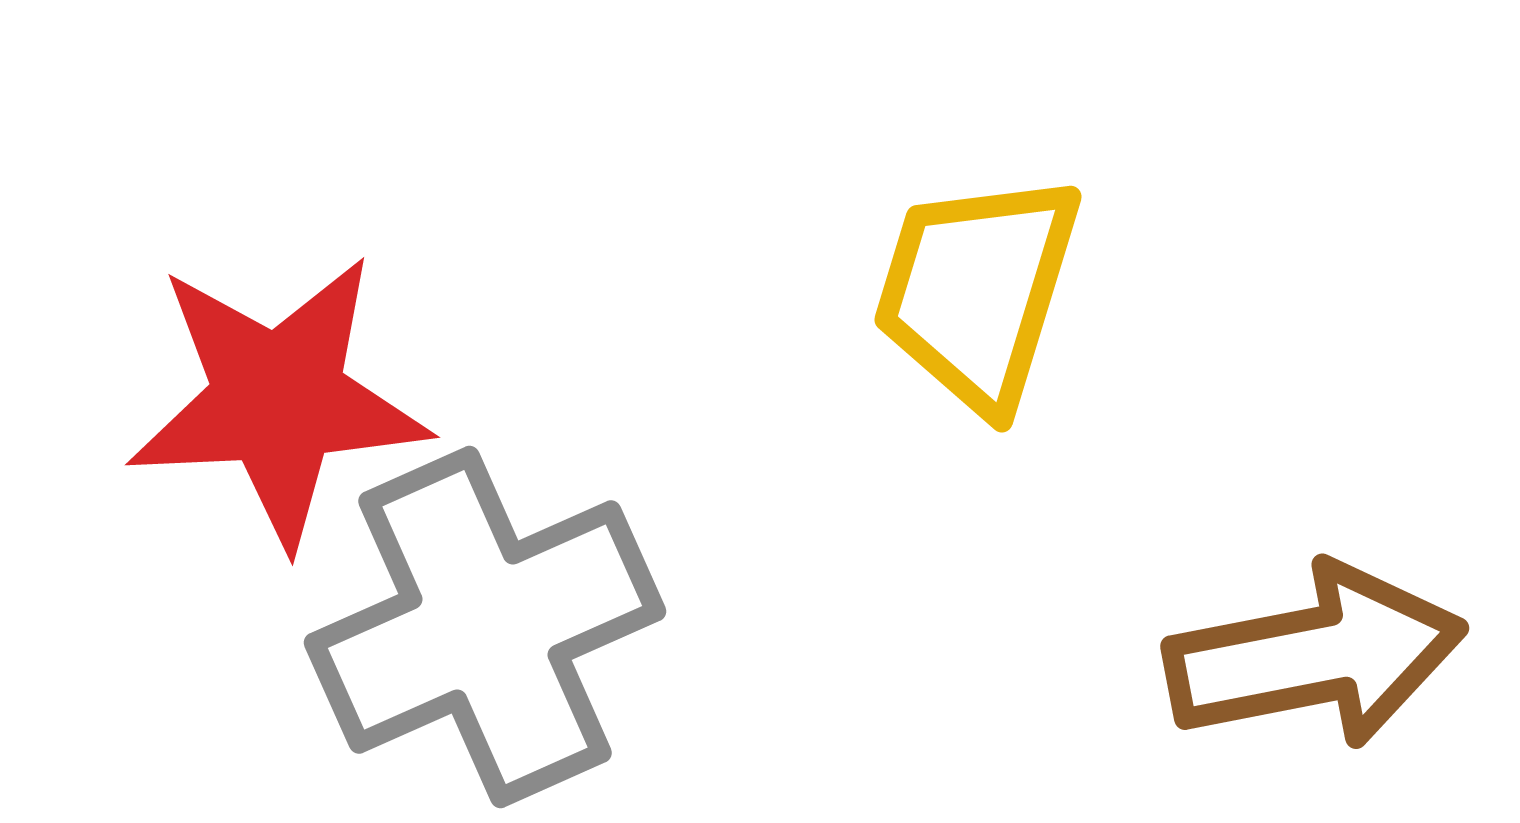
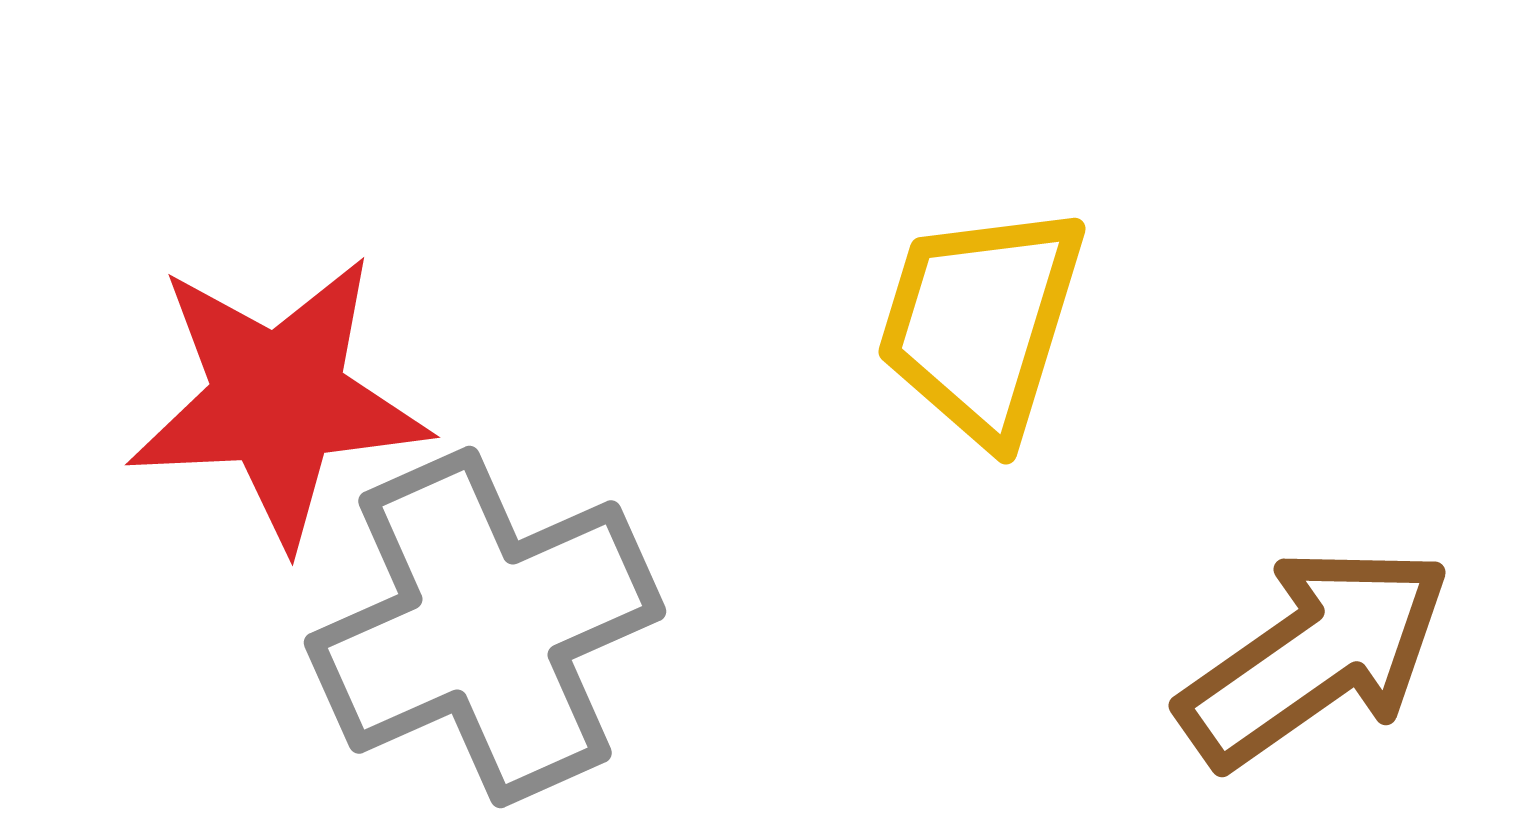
yellow trapezoid: moved 4 px right, 32 px down
brown arrow: rotated 24 degrees counterclockwise
